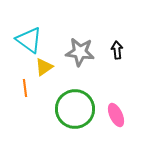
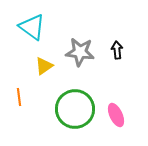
cyan triangle: moved 3 px right, 13 px up
yellow triangle: moved 1 px up
orange line: moved 6 px left, 9 px down
